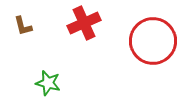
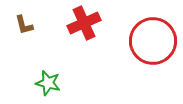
brown L-shape: moved 1 px right, 1 px up
